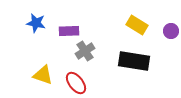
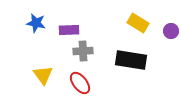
yellow rectangle: moved 1 px right, 2 px up
purple rectangle: moved 1 px up
gray cross: moved 2 px left; rotated 30 degrees clockwise
black rectangle: moved 3 px left, 1 px up
yellow triangle: rotated 35 degrees clockwise
red ellipse: moved 4 px right
